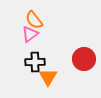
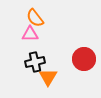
orange semicircle: moved 1 px right, 2 px up
pink triangle: rotated 36 degrees clockwise
black cross: rotated 12 degrees counterclockwise
